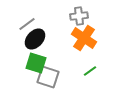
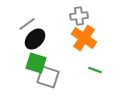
green line: moved 5 px right, 1 px up; rotated 56 degrees clockwise
